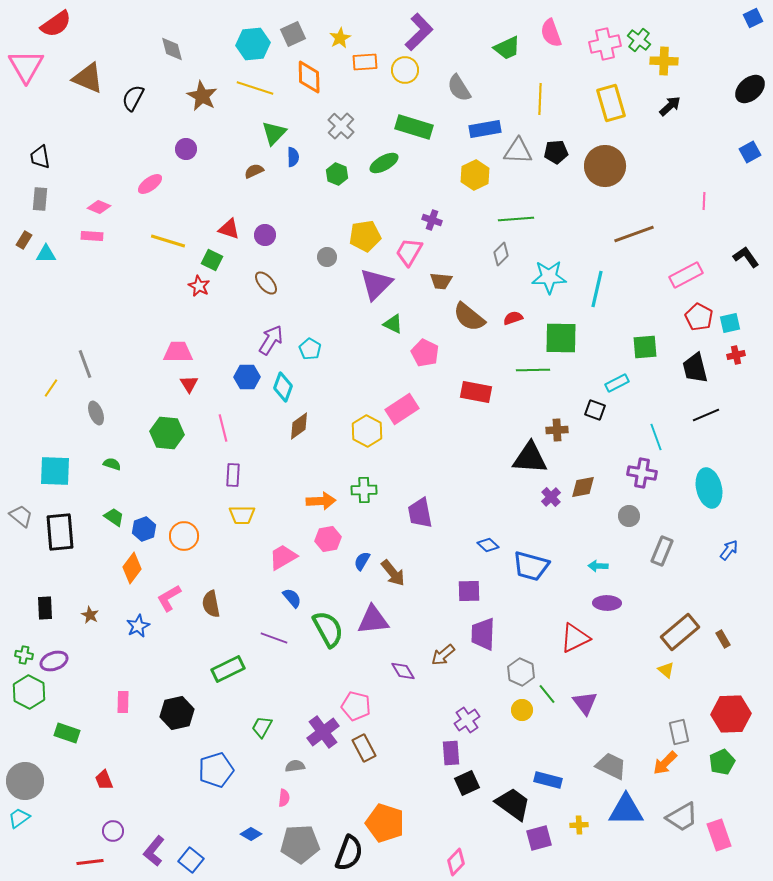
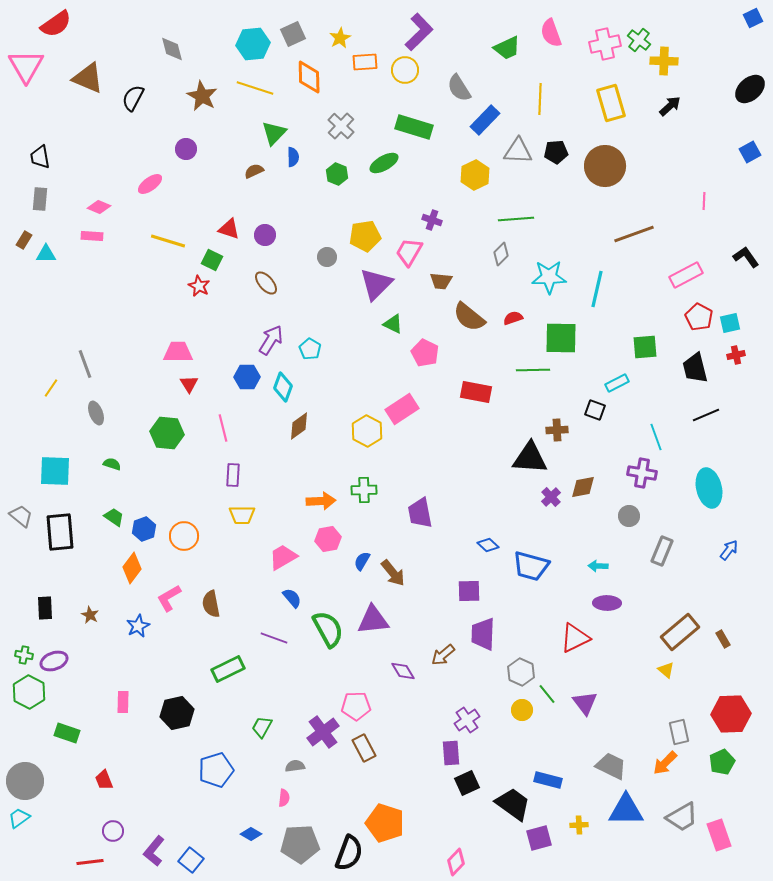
blue rectangle at (485, 129): moved 9 px up; rotated 36 degrees counterclockwise
pink pentagon at (356, 706): rotated 16 degrees counterclockwise
